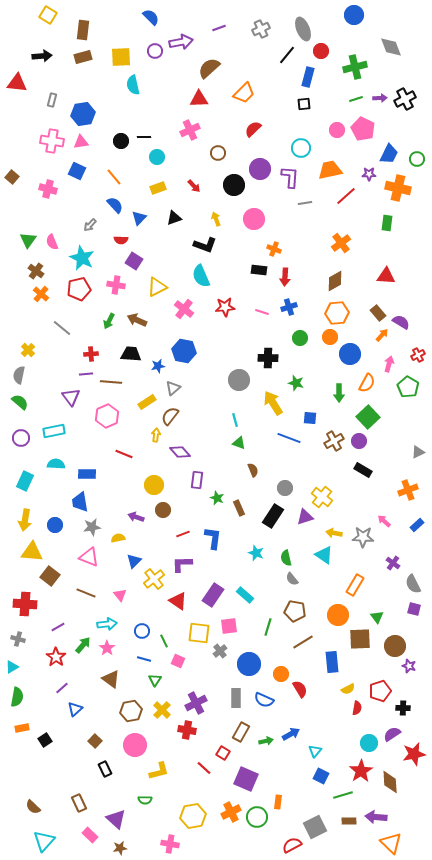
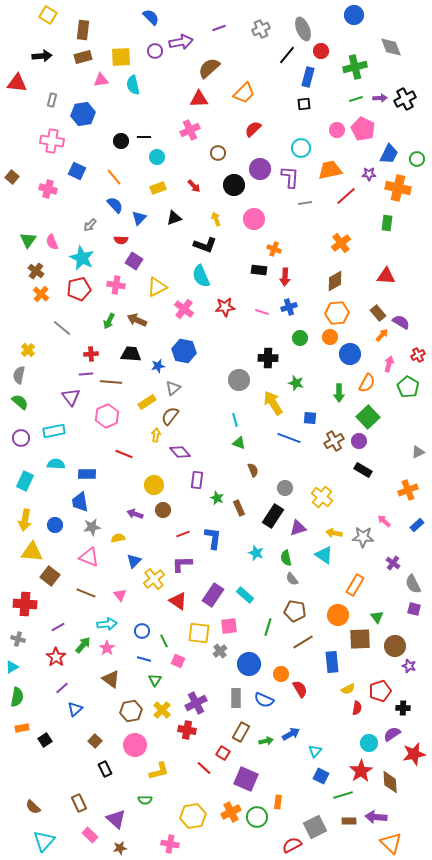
pink triangle at (81, 142): moved 20 px right, 62 px up
purple arrow at (136, 517): moved 1 px left, 3 px up
purple triangle at (305, 517): moved 7 px left, 11 px down
